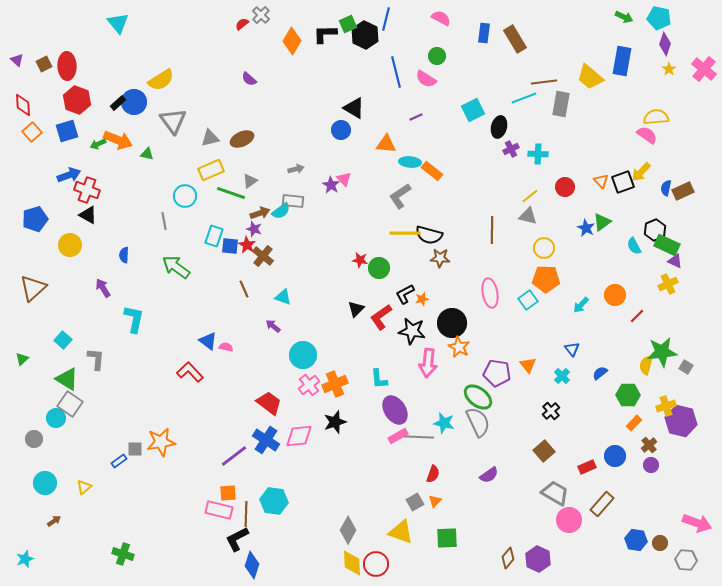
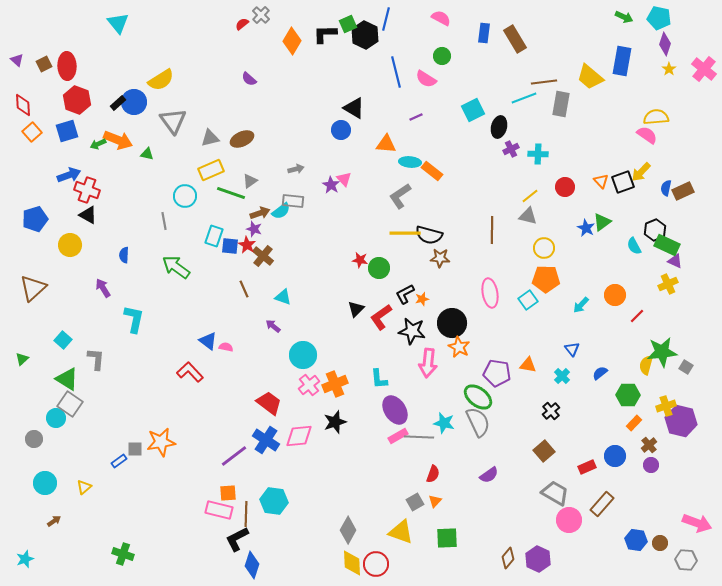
green circle at (437, 56): moved 5 px right
orange triangle at (528, 365): rotated 42 degrees counterclockwise
